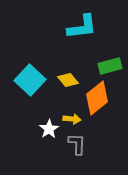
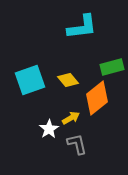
green rectangle: moved 2 px right, 1 px down
cyan square: rotated 28 degrees clockwise
yellow arrow: moved 1 px left, 1 px up; rotated 36 degrees counterclockwise
gray L-shape: rotated 15 degrees counterclockwise
